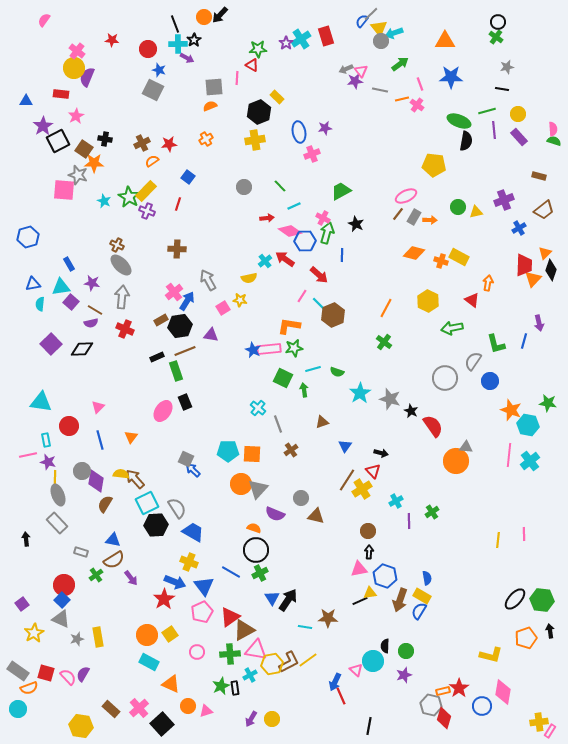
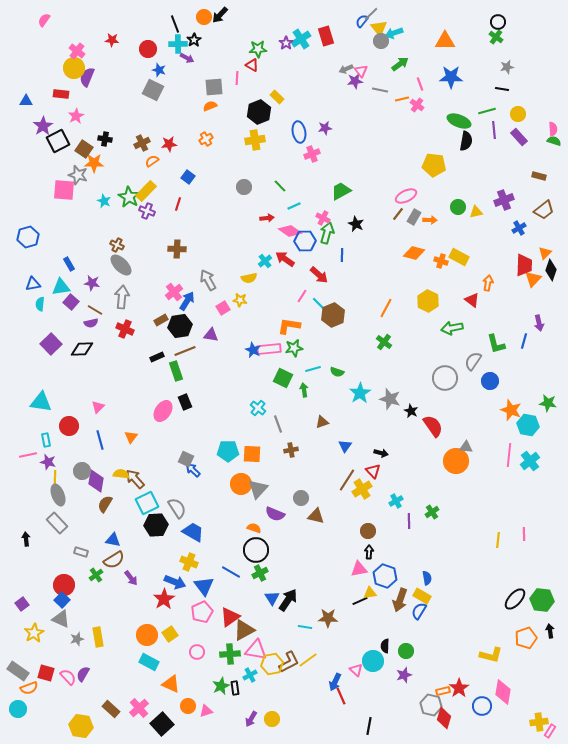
brown cross at (291, 450): rotated 24 degrees clockwise
